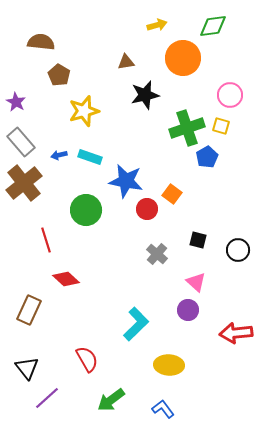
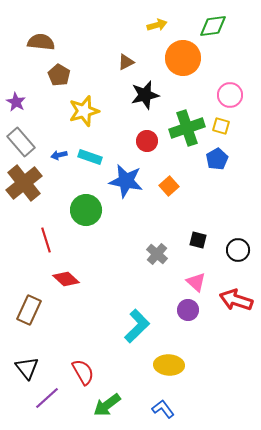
brown triangle: rotated 18 degrees counterclockwise
blue pentagon: moved 10 px right, 2 px down
orange square: moved 3 px left, 8 px up; rotated 12 degrees clockwise
red circle: moved 68 px up
cyan L-shape: moved 1 px right, 2 px down
red arrow: moved 33 px up; rotated 24 degrees clockwise
red semicircle: moved 4 px left, 13 px down
green arrow: moved 4 px left, 5 px down
